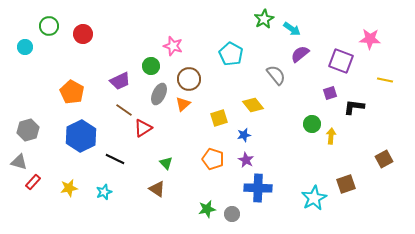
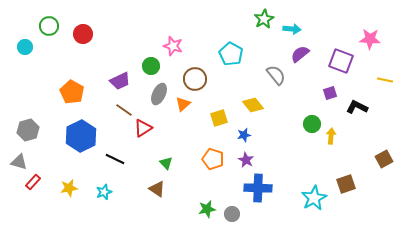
cyan arrow at (292, 29): rotated 30 degrees counterclockwise
brown circle at (189, 79): moved 6 px right
black L-shape at (354, 107): moved 3 px right; rotated 20 degrees clockwise
